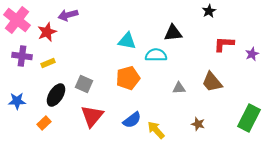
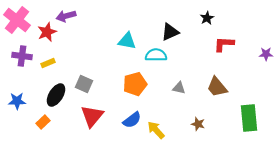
black star: moved 2 px left, 7 px down
purple arrow: moved 2 px left, 1 px down
black triangle: moved 3 px left, 1 px up; rotated 18 degrees counterclockwise
purple star: moved 14 px right; rotated 24 degrees clockwise
orange pentagon: moved 7 px right, 6 px down
brown trapezoid: moved 5 px right, 5 px down
gray triangle: rotated 16 degrees clockwise
green rectangle: rotated 32 degrees counterclockwise
orange rectangle: moved 1 px left, 1 px up
